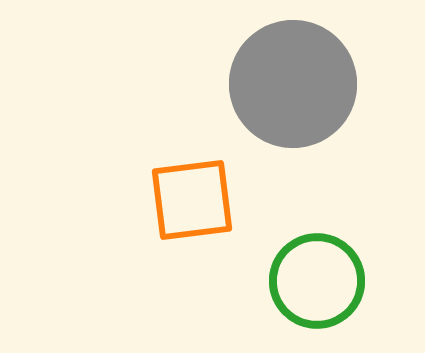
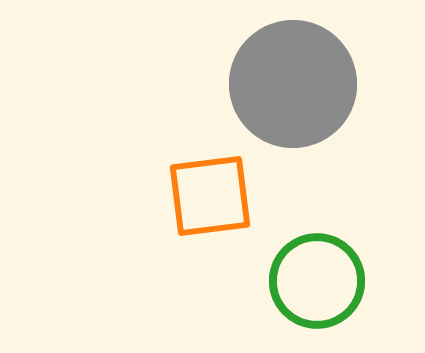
orange square: moved 18 px right, 4 px up
